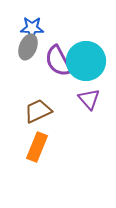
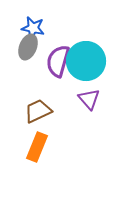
blue star: moved 1 px right; rotated 10 degrees clockwise
purple semicircle: rotated 44 degrees clockwise
